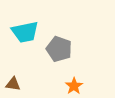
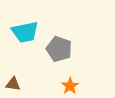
orange star: moved 4 px left
